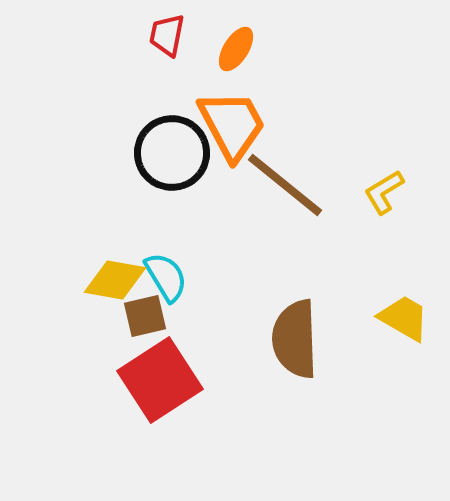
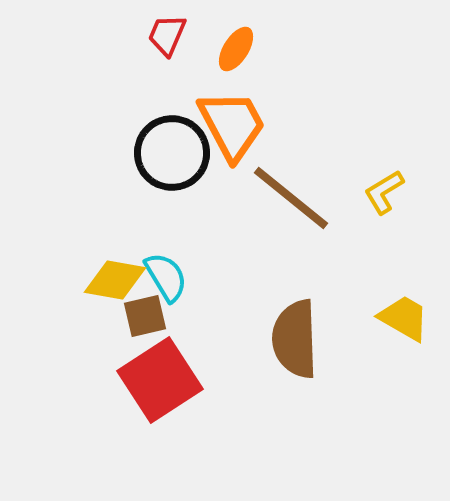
red trapezoid: rotated 12 degrees clockwise
brown line: moved 6 px right, 13 px down
